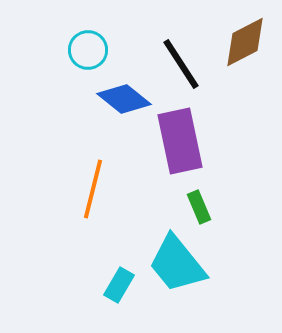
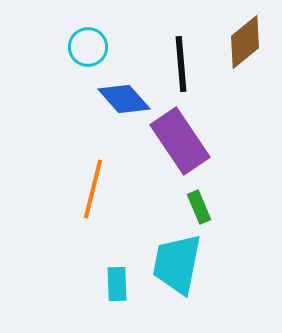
brown diamond: rotated 12 degrees counterclockwise
cyan circle: moved 3 px up
black line: rotated 28 degrees clockwise
blue diamond: rotated 10 degrees clockwise
purple rectangle: rotated 22 degrees counterclockwise
cyan trapezoid: rotated 50 degrees clockwise
cyan rectangle: moved 2 px left, 1 px up; rotated 32 degrees counterclockwise
